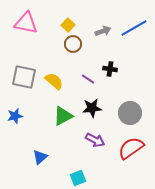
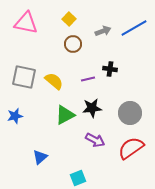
yellow square: moved 1 px right, 6 px up
purple line: rotated 48 degrees counterclockwise
green triangle: moved 2 px right, 1 px up
